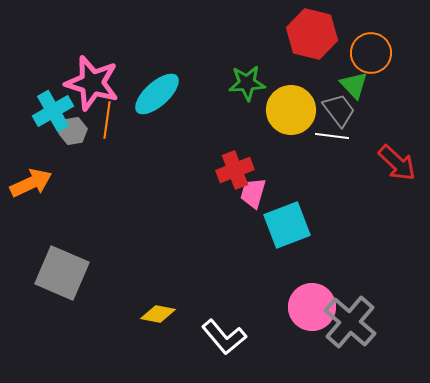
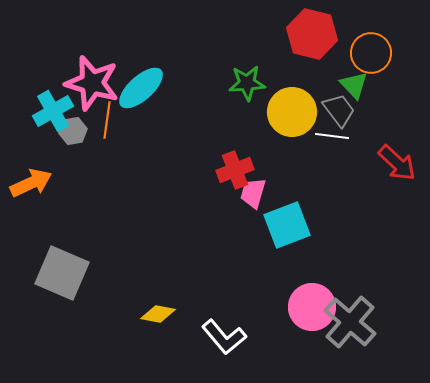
cyan ellipse: moved 16 px left, 6 px up
yellow circle: moved 1 px right, 2 px down
